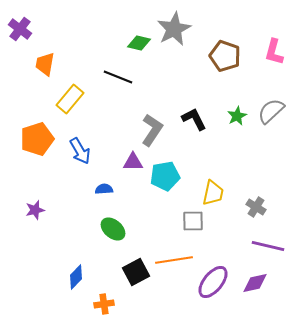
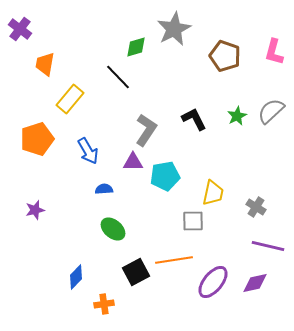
green diamond: moved 3 px left, 4 px down; rotated 30 degrees counterclockwise
black line: rotated 24 degrees clockwise
gray L-shape: moved 6 px left
blue arrow: moved 8 px right
